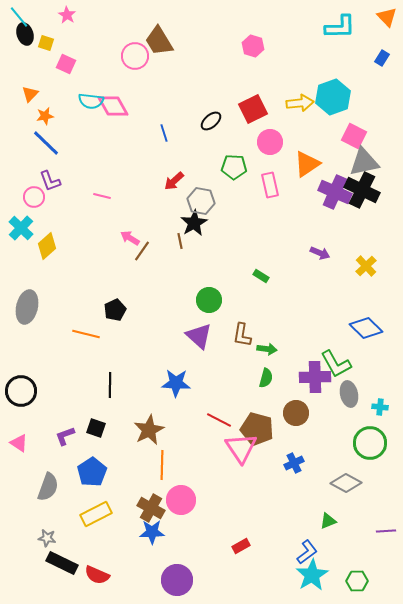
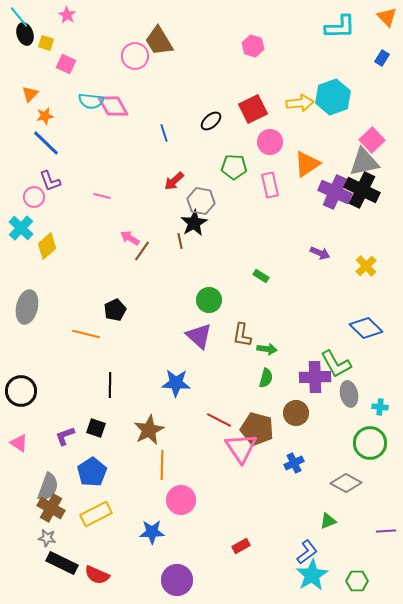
pink square at (354, 136): moved 18 px right, 4 px down; rotated 20 degrees clockwise
brown cross at (151, 508): moved 100 px left
